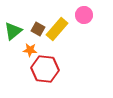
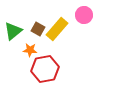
red hexagon: rotated 16 degrees counterclockwise
